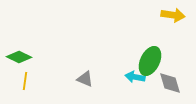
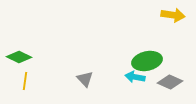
green ellipse: moved 3 px left; rotated 52 degrees clockwise
gray triangle: rotated 24 degrees clockwise
gray diamond: moved 1 px up; rotated 50 degrees counterclockwise
